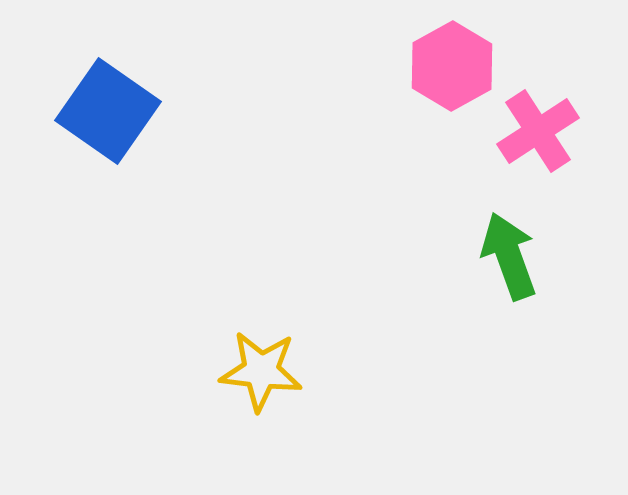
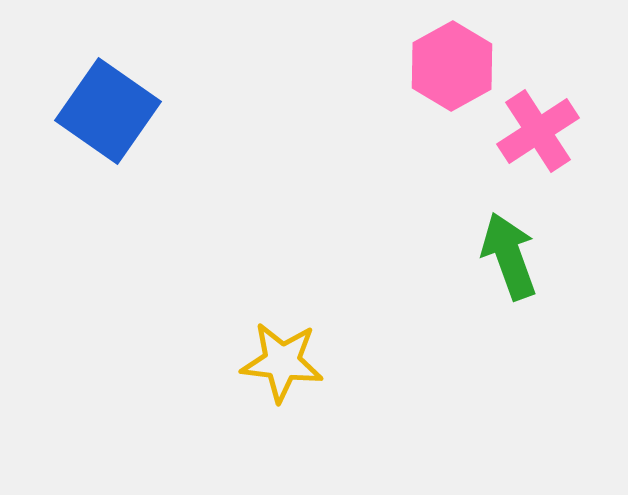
yellow star: moved 21 px right, 9 px up
